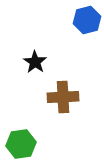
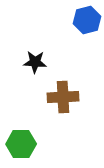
black star: rotated 30 degrees counterclockwise
green hexagon: rotated 8 degrees clockwise
